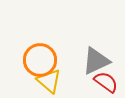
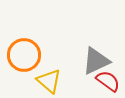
orange circle: moved 16 px left, 5 px up
red semicircle: moved 2 px right, 1 px up
